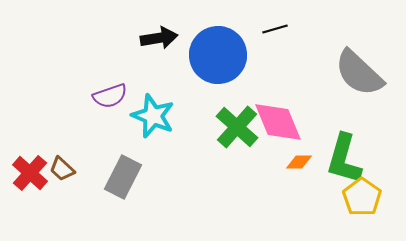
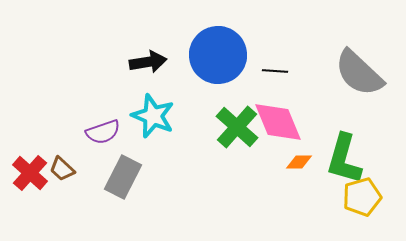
black line: moved 42 px down; rotated 20 degrees clockwise
black arrow: moved 11 px left, 24 px down
purple semicircle: moved 7 px left, 36 px down
yellow pentagon: rotated 21 degrees clockwise
